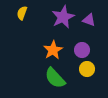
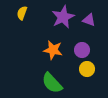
orange star: rotated 30 degrees counterclockwise
green semicircle: moved 3 px left, 5 px down
